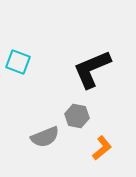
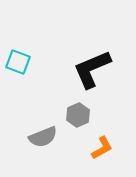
gray hexagon: moved 1 px right, 1 px up; rotated 25 degrees clockwise
gray semicircle: moved 2 px left
orange L-shape: rotated 10 degrees clockwise
